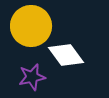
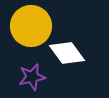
white diamond: moved 1 px right, 2 px up
